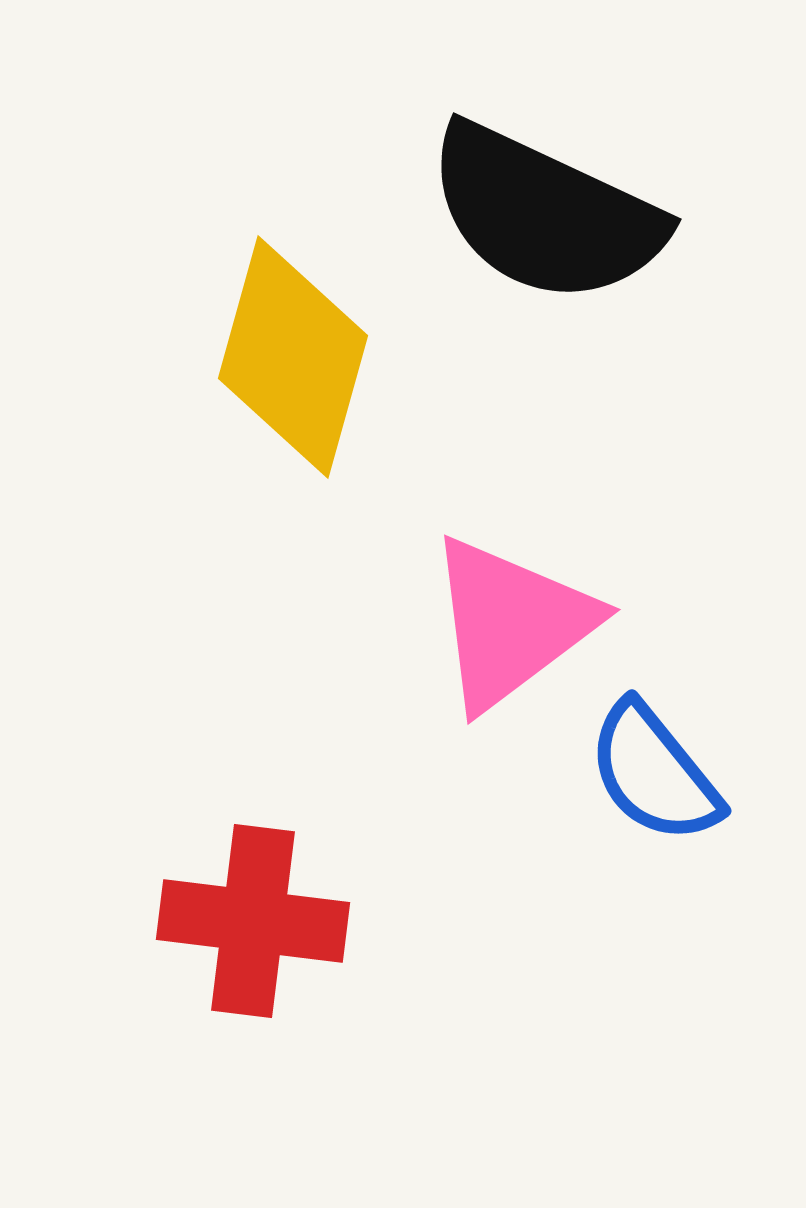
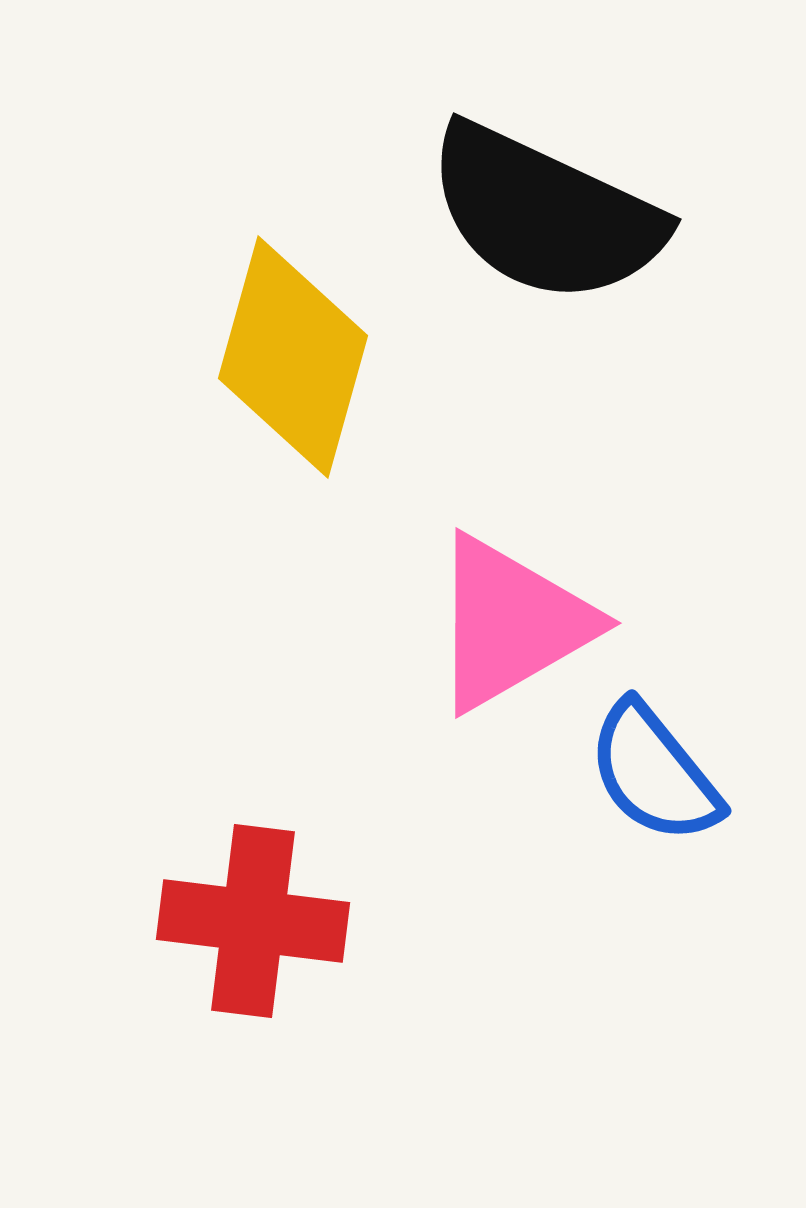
pink triangle: rotated 7 degrees clockwise
